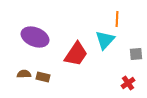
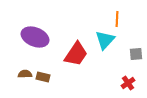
brown semicircle: moved 1 px right
